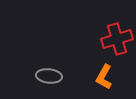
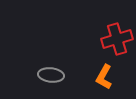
gray ellipse: moved 2 px right, 1 px up
